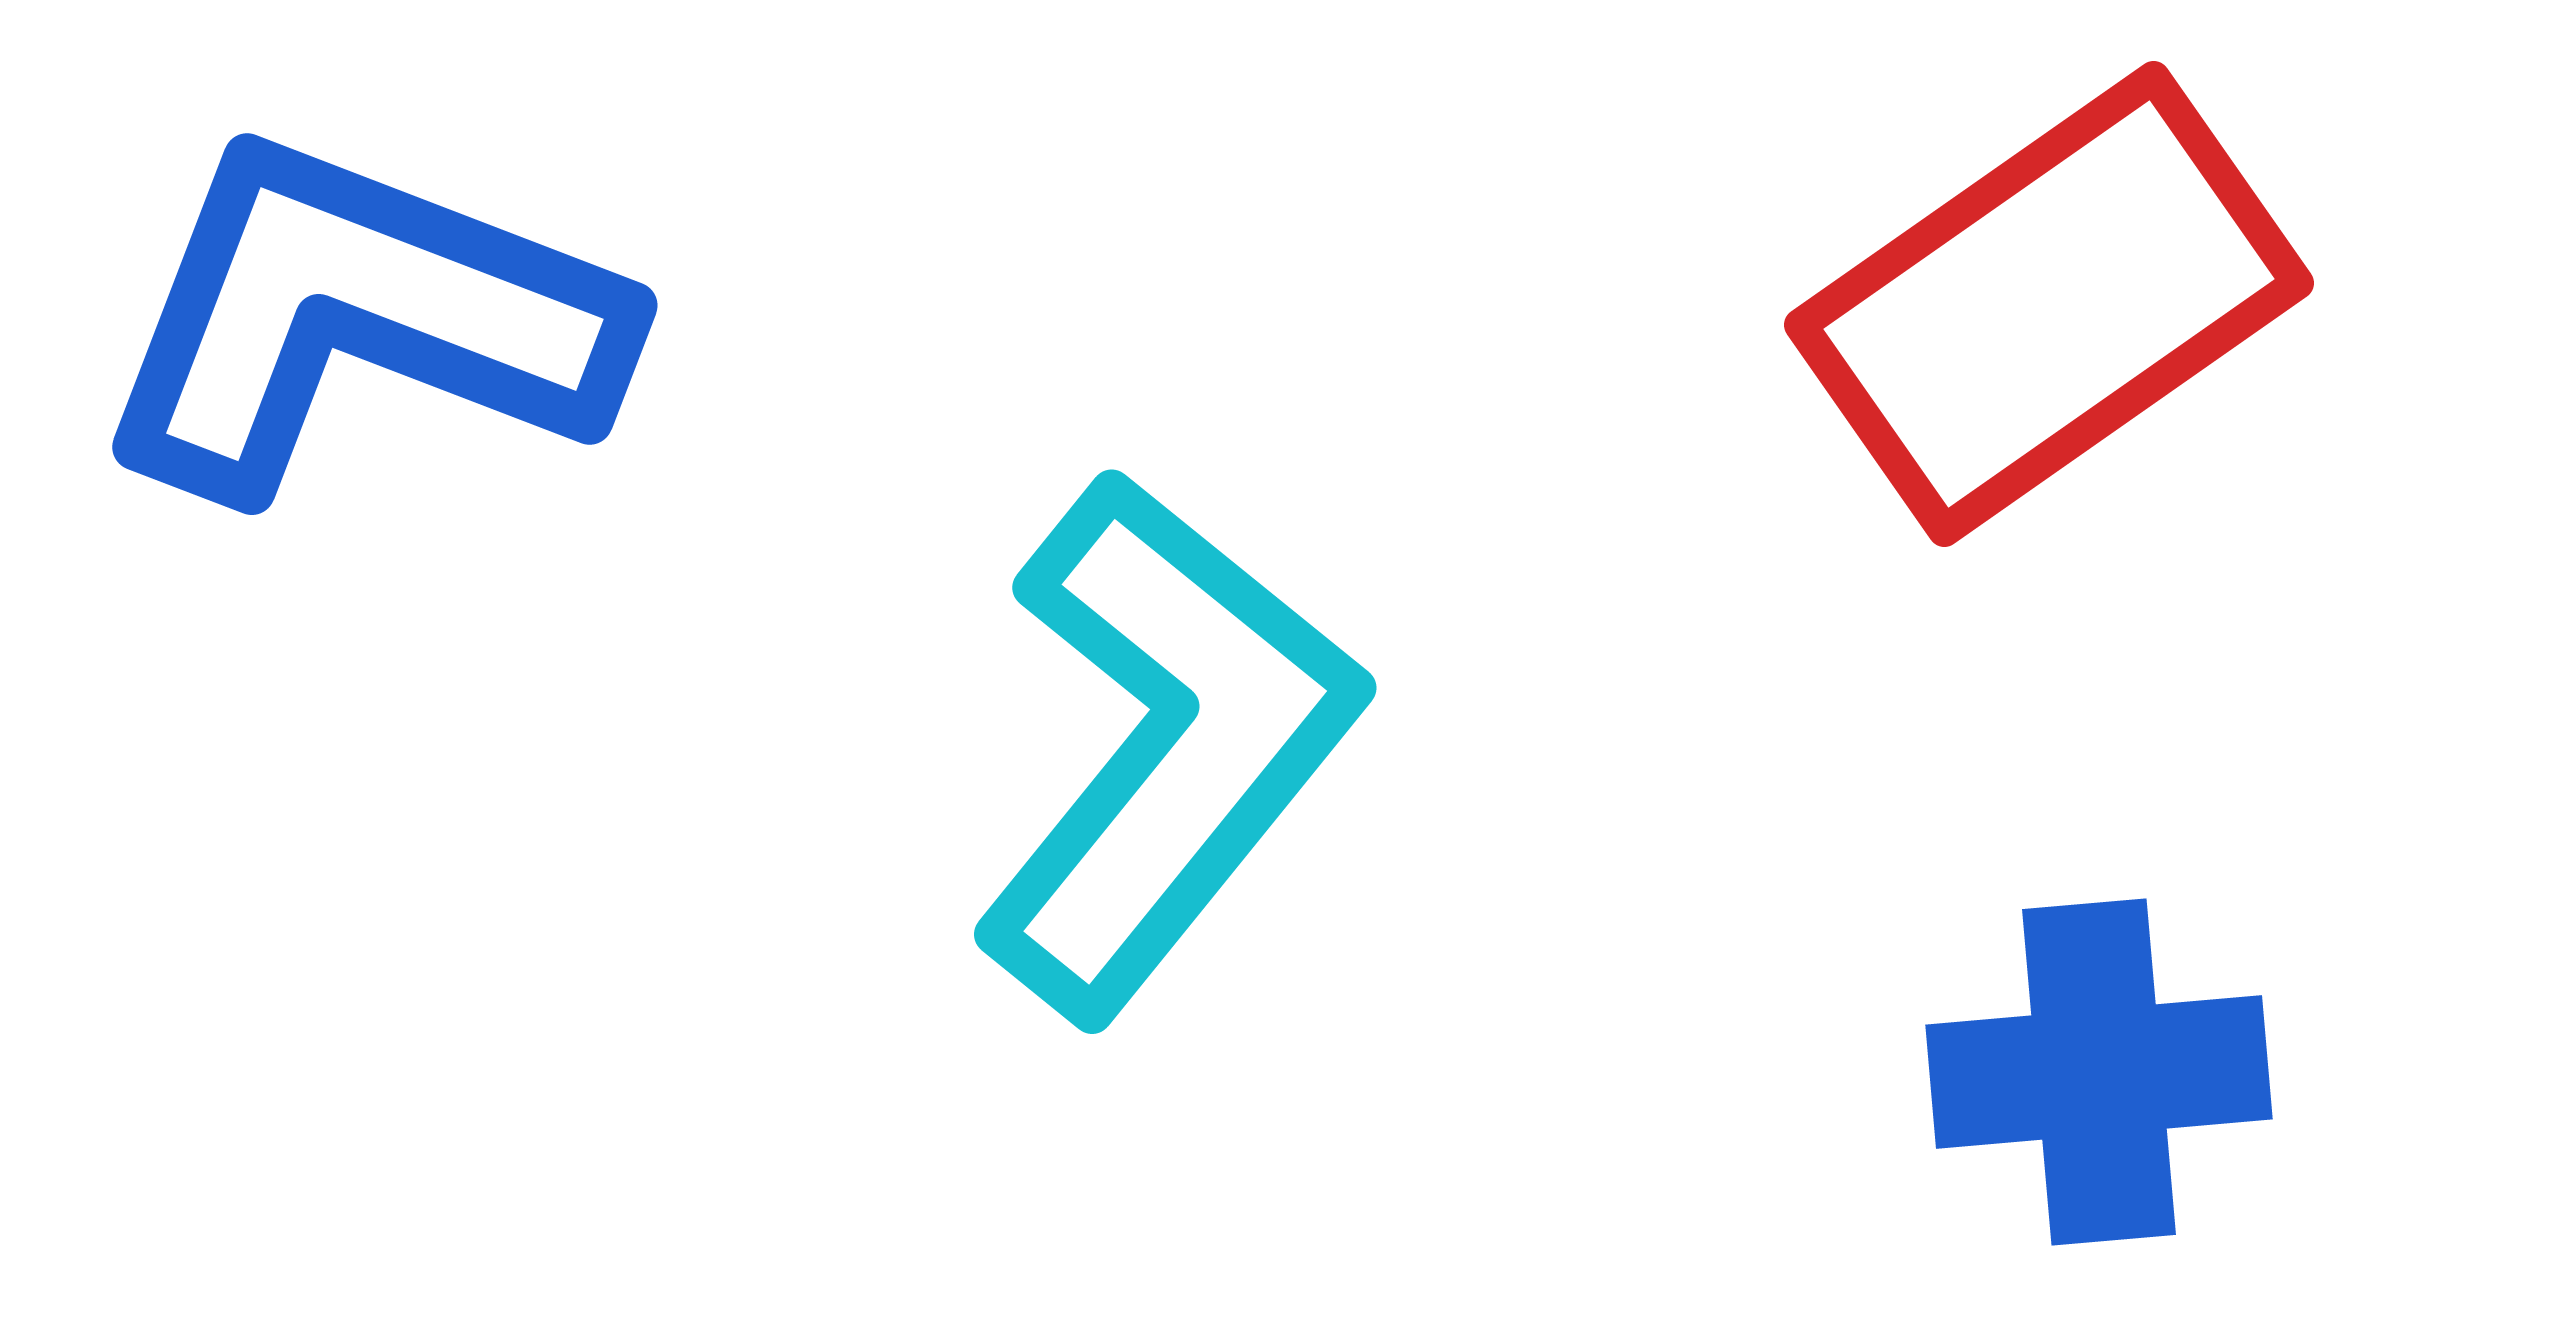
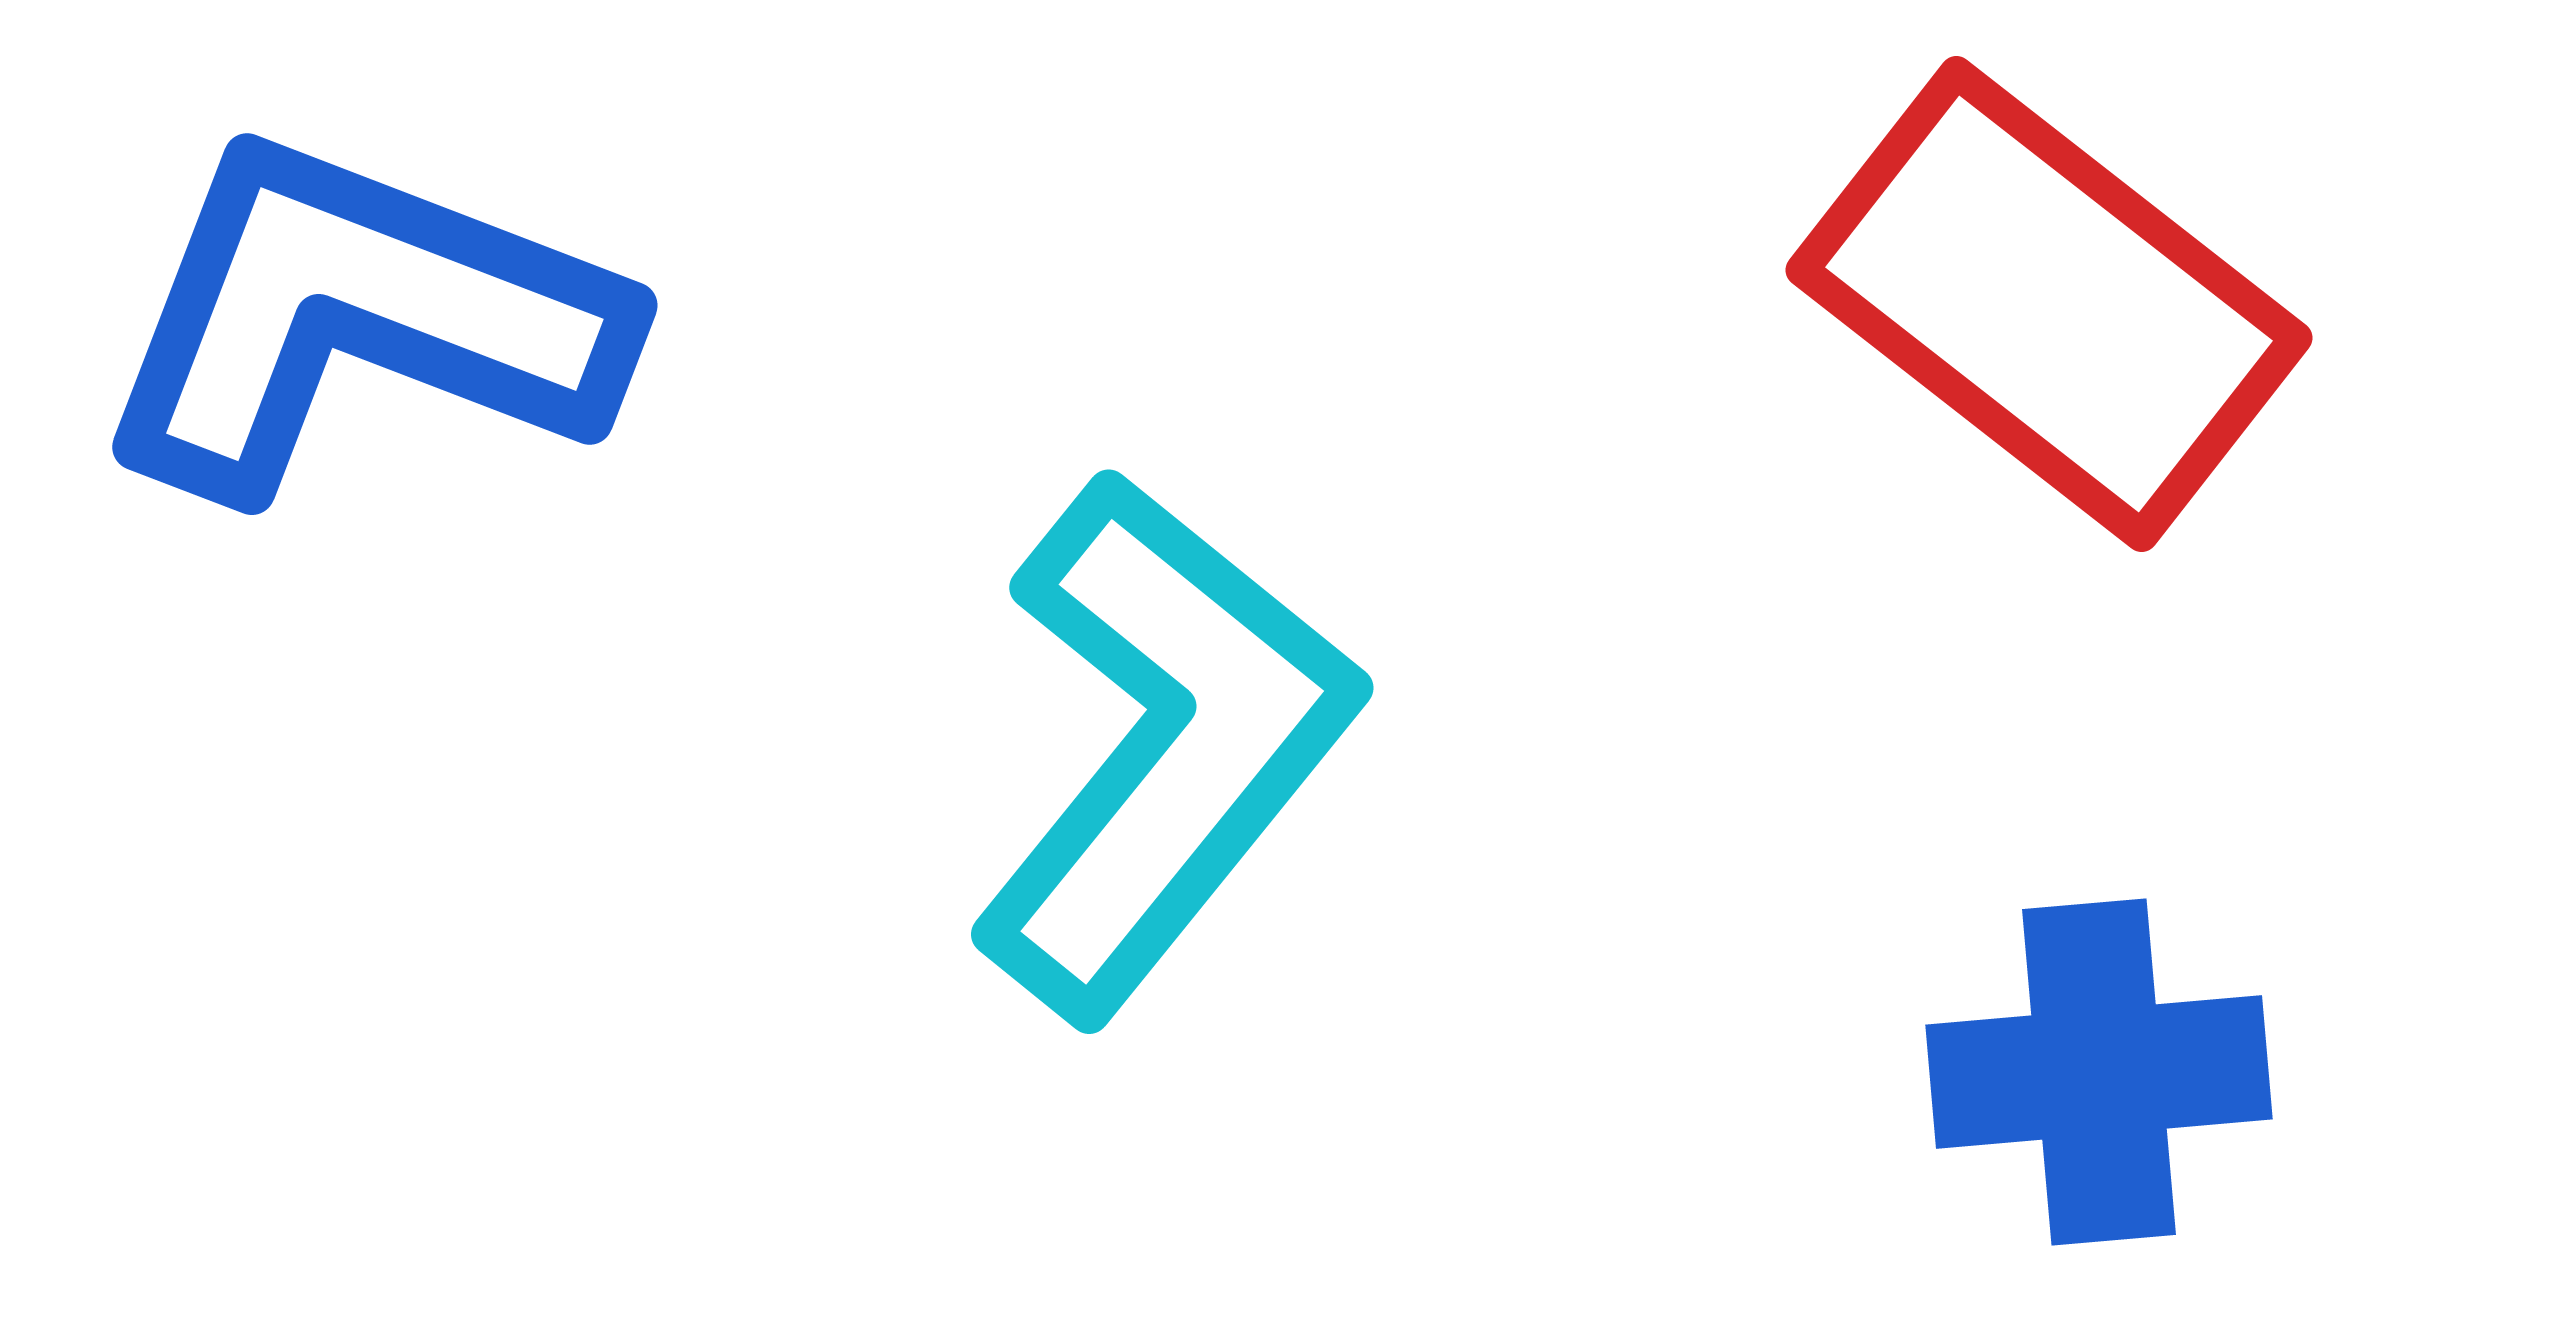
red rectangle: rotated 73 degrees clockwise
cyan L-shape: moved 3 px left
